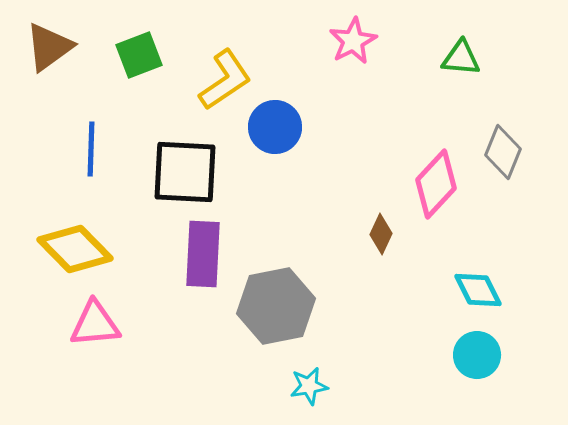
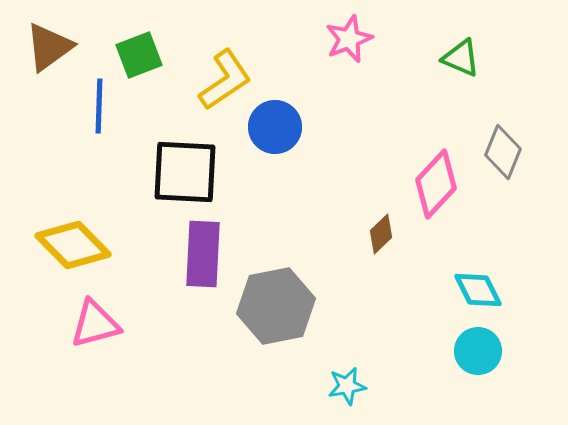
pink star: moved 4 px left, 2 px up; rotated 6 degrees clockwise
green triangle: rotated 18 degrees clockwise
blue line: moved 8 px right, 43 px up
brown diamond: rotated 21 degrees clockwise
yellow diamond: moved 2 px left, 4 px up
pink triangle: rotated 10 degrees counterclockwise
cyan circle: moved 1 px right, 4 px up
cyan star: moved 38 px right
